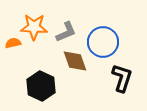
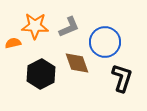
orange star: moved 1 px right, 1 px up
gray L-shape: moved 3 px right, 5 px up
blue circle: moved 2 px right
brown diamond: moved 2 px right, 2 px down
black hexagon: moved 12 px up; rotated 8 degrees clockwise
